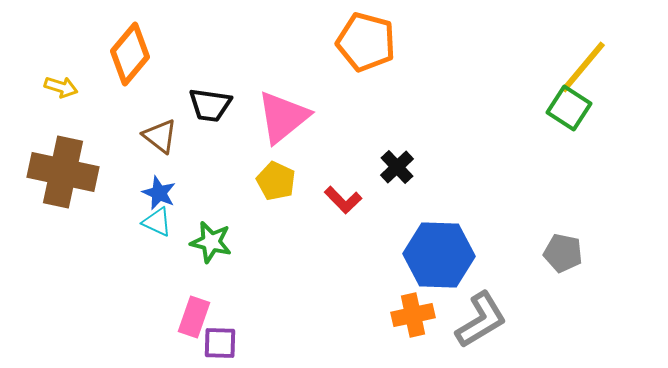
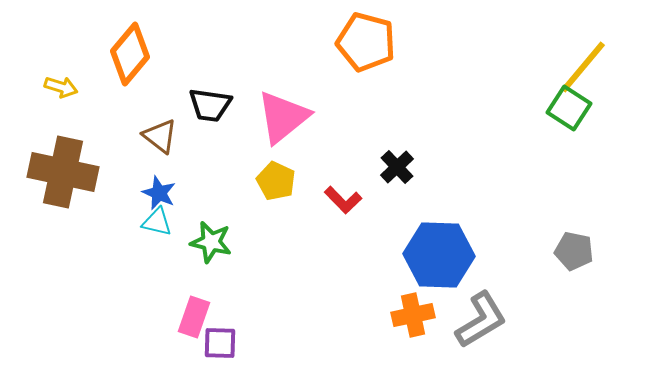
cyan triangle: rotated 12 degrees counterclockwise
gray pentagon: moved 11 px right, 2 px up
